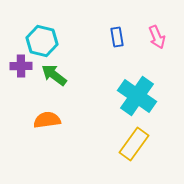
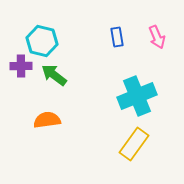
cyan cross: rotated 33 degrees clockwise
